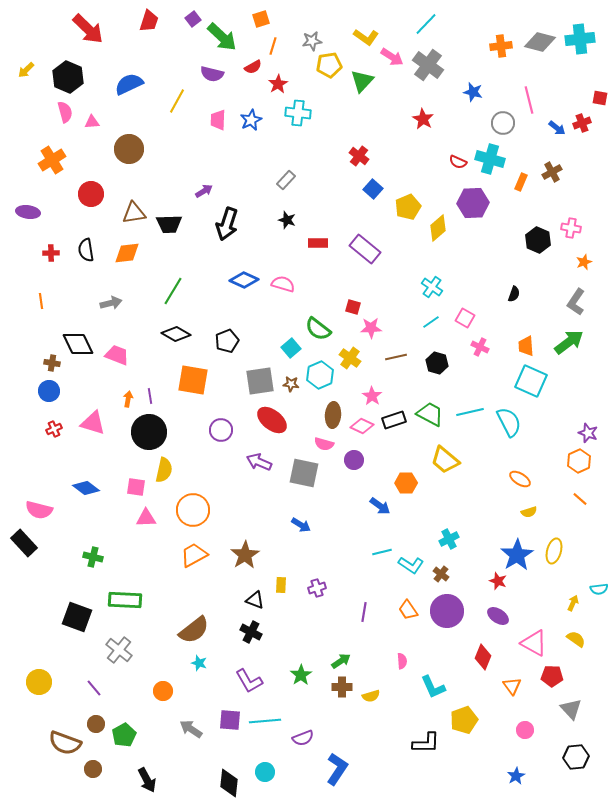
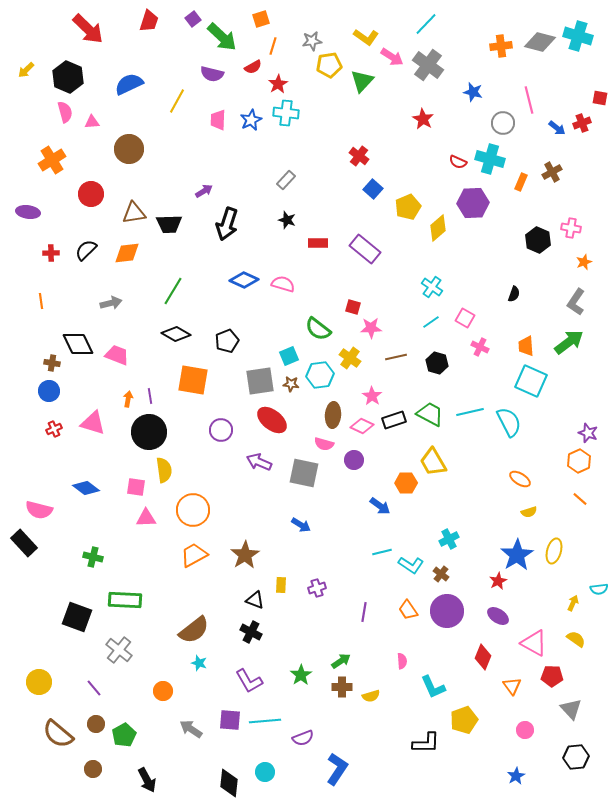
cyan cross at (580, 39): moved 2 px left, 3 px up; rotated 24 degrees clockwise
cyan cross at (298, 113): moved 12 px left
black semicircle at (86, 250): rotated 55 degrees clockwise
cyan square at (291, 348): moved 2 px left, 8 px down; rotated 18 degrees clockwise
cyan hexagon at (320, 375): rotated 16 degrees clockwise
yellow trapezoid at (445, 460): moved 12 px left, 2 px down; rotated 20 degrees clockwise
yellow semicircle at (164, 470): rotated 20 degrees counterclockwise
red star at (498, 581): rotated 24 degrees clockwise
brown semicircle at (65, 743): moved 7 px left, 9 px up; rotated 20 degrees clockwise
